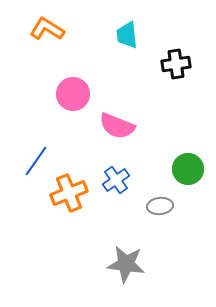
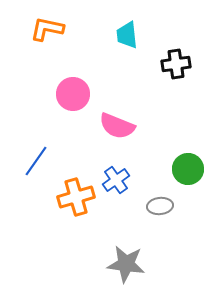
orange L-shape: rotated 20 degrees counterclockwise
orange cross: moved 7 px right, 4 px down; rotated 6 degrees clockwise
